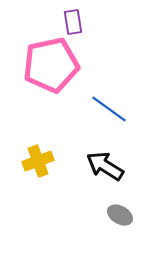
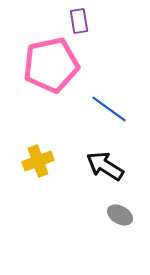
purple rectangle: moved 6 px right, 1 px up
